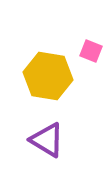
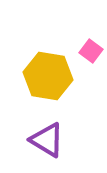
pink square: rotated 15 degrees clockwise
